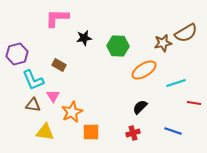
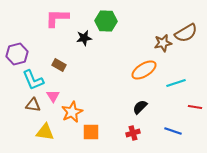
green hexagon: moved 12 px left, 25 px up
red line: moved 1 px right, 4 px down
